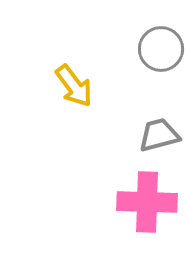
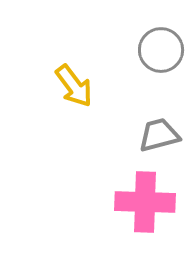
gray circle: moved 1 px down
pink cross: moved 2 px left
